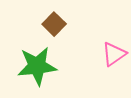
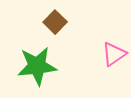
brown square: moved 1 px right, 2 px up
